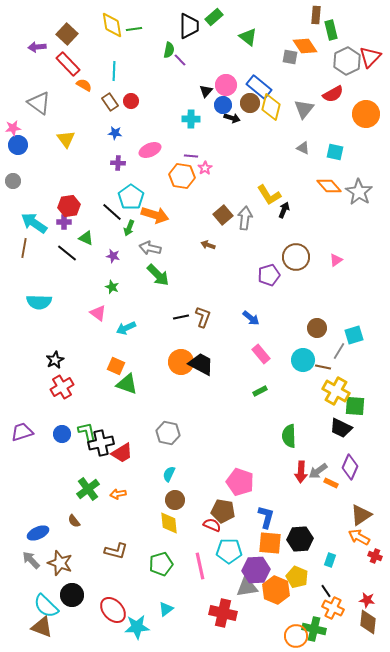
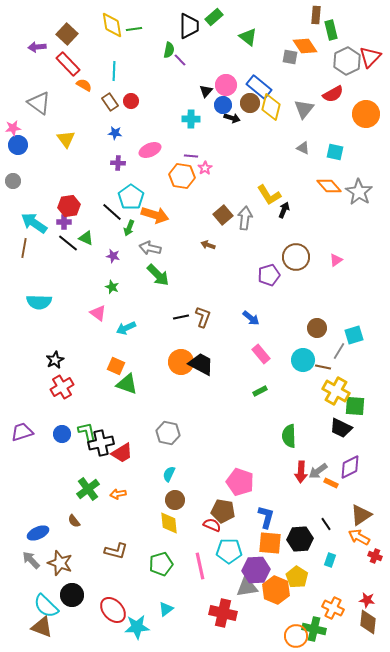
black line at (67, 253): moved 1 px right, 10 px up
purple diamond at (350, 467): rotated 40 degrees clockwise
yellow pentagon at (297, 577): rotated 10 degrees clockwise
black line at (326, 591): moved 67 px up
